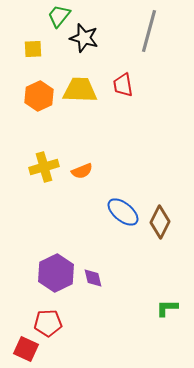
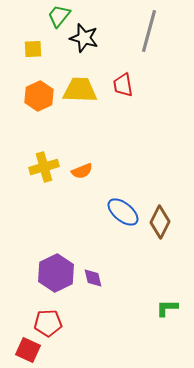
red square: moved 2 px right, 1 px down
